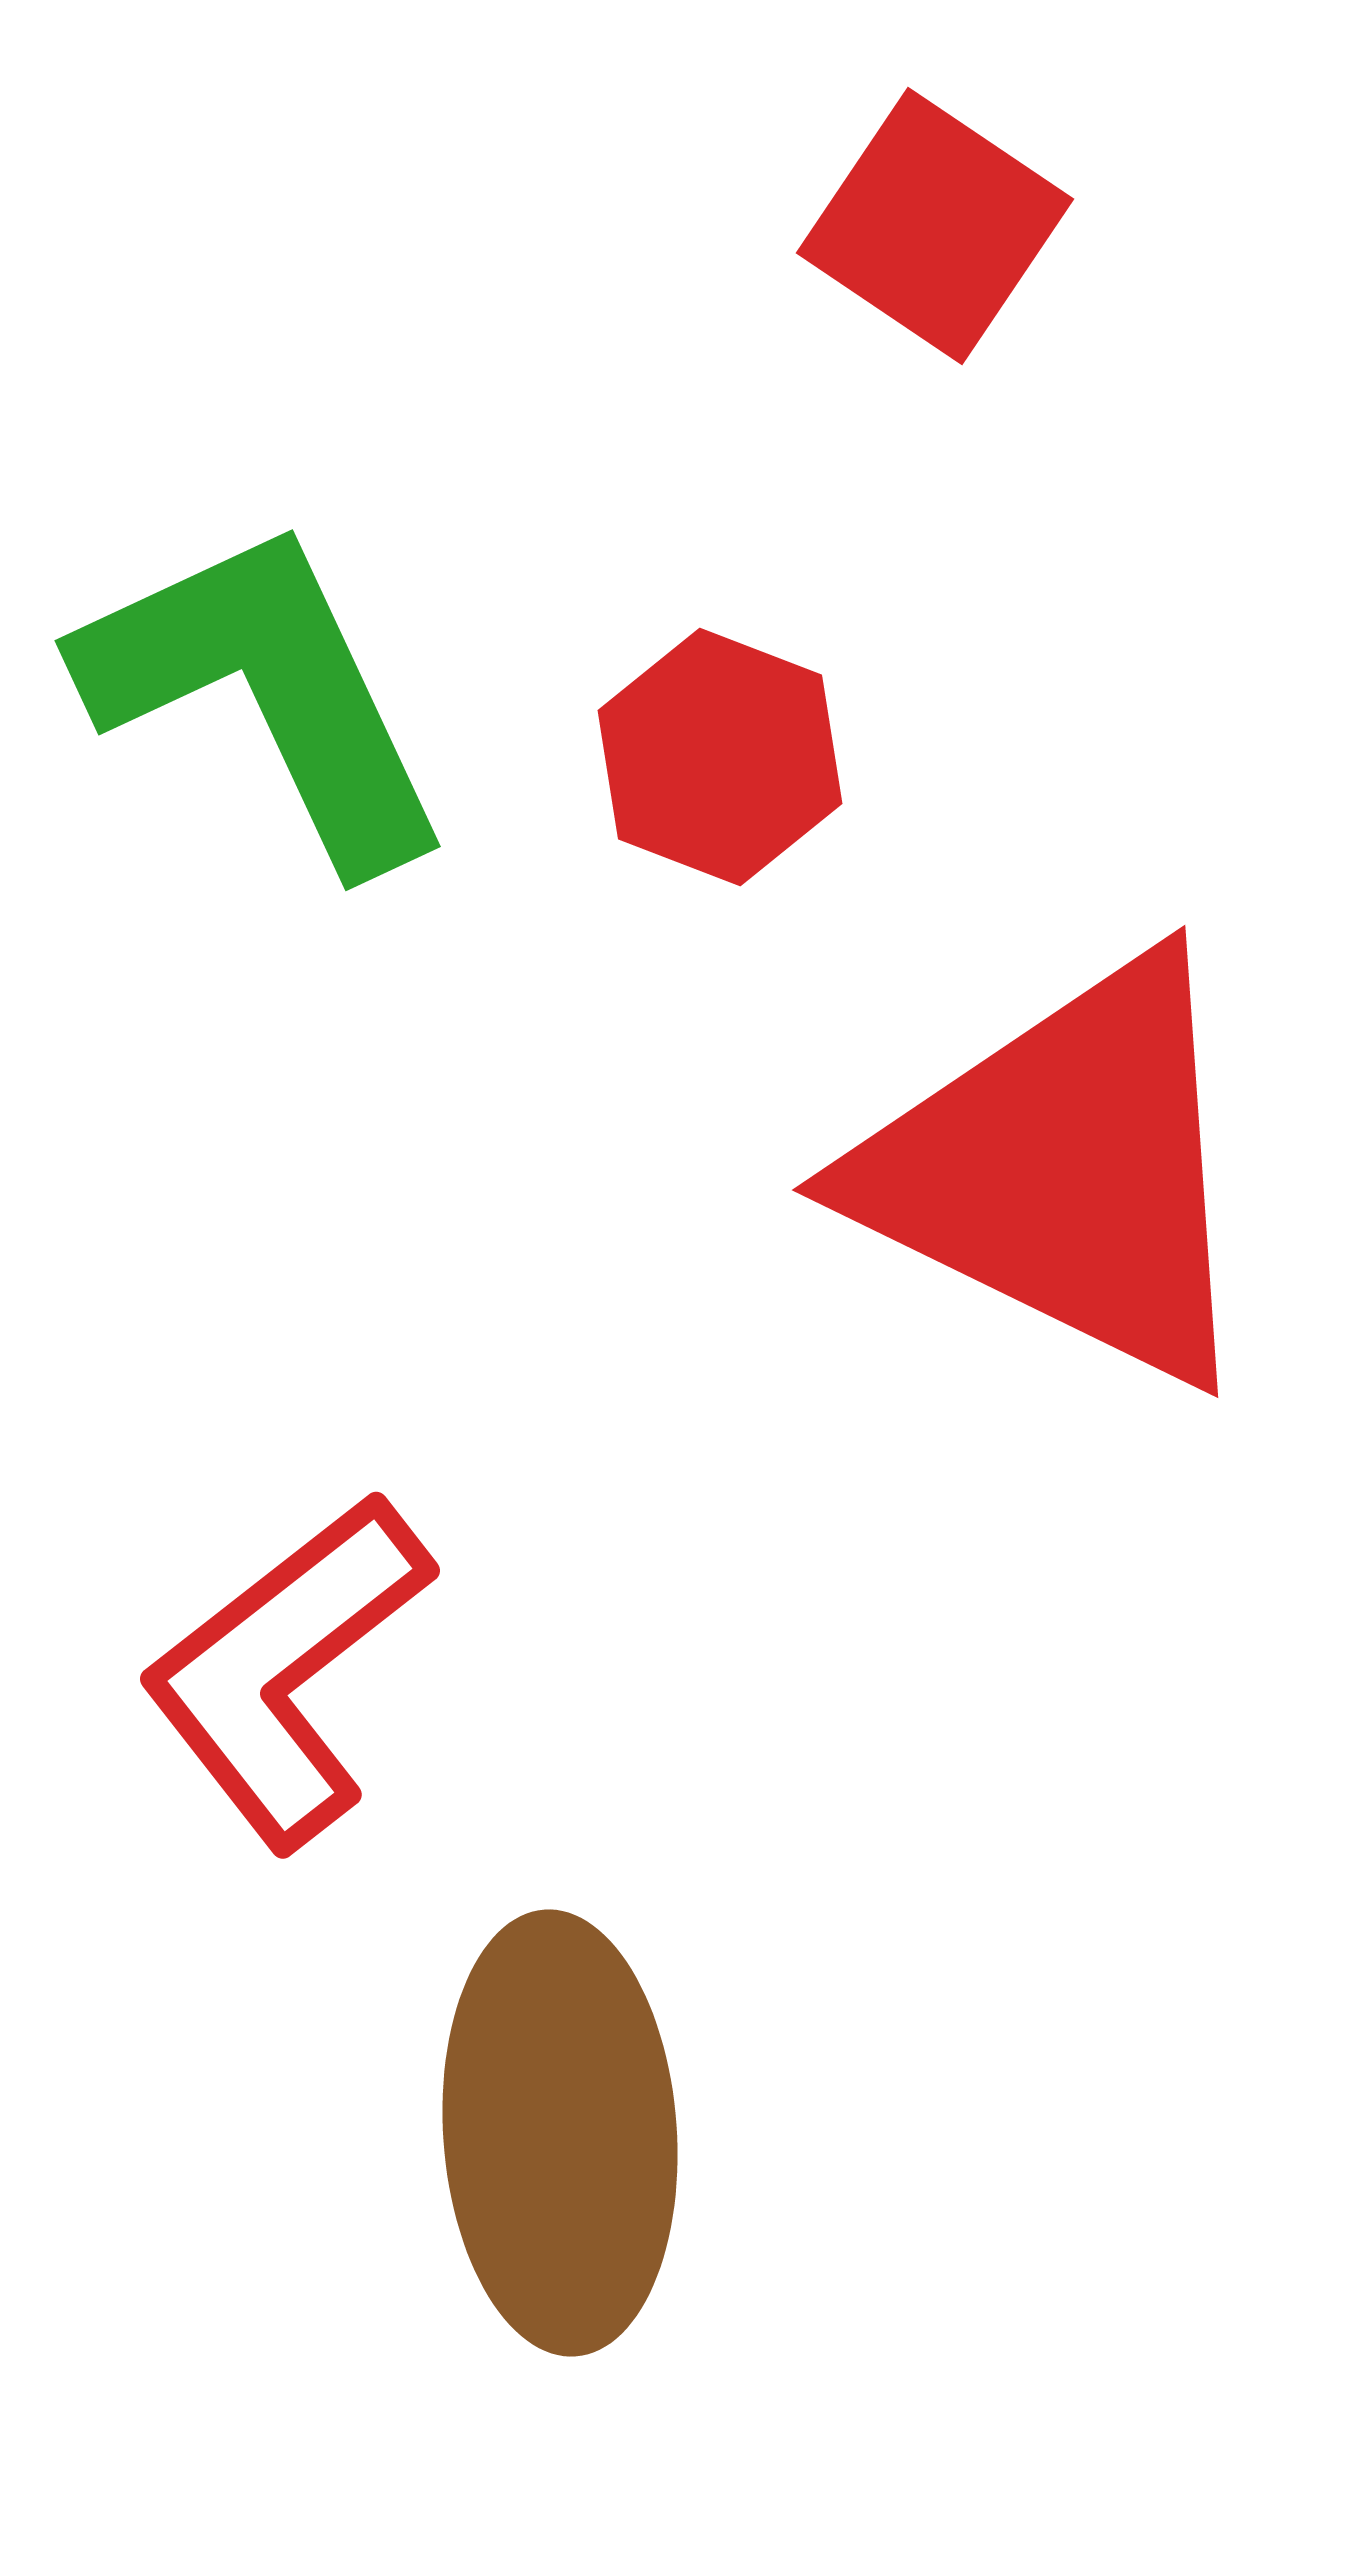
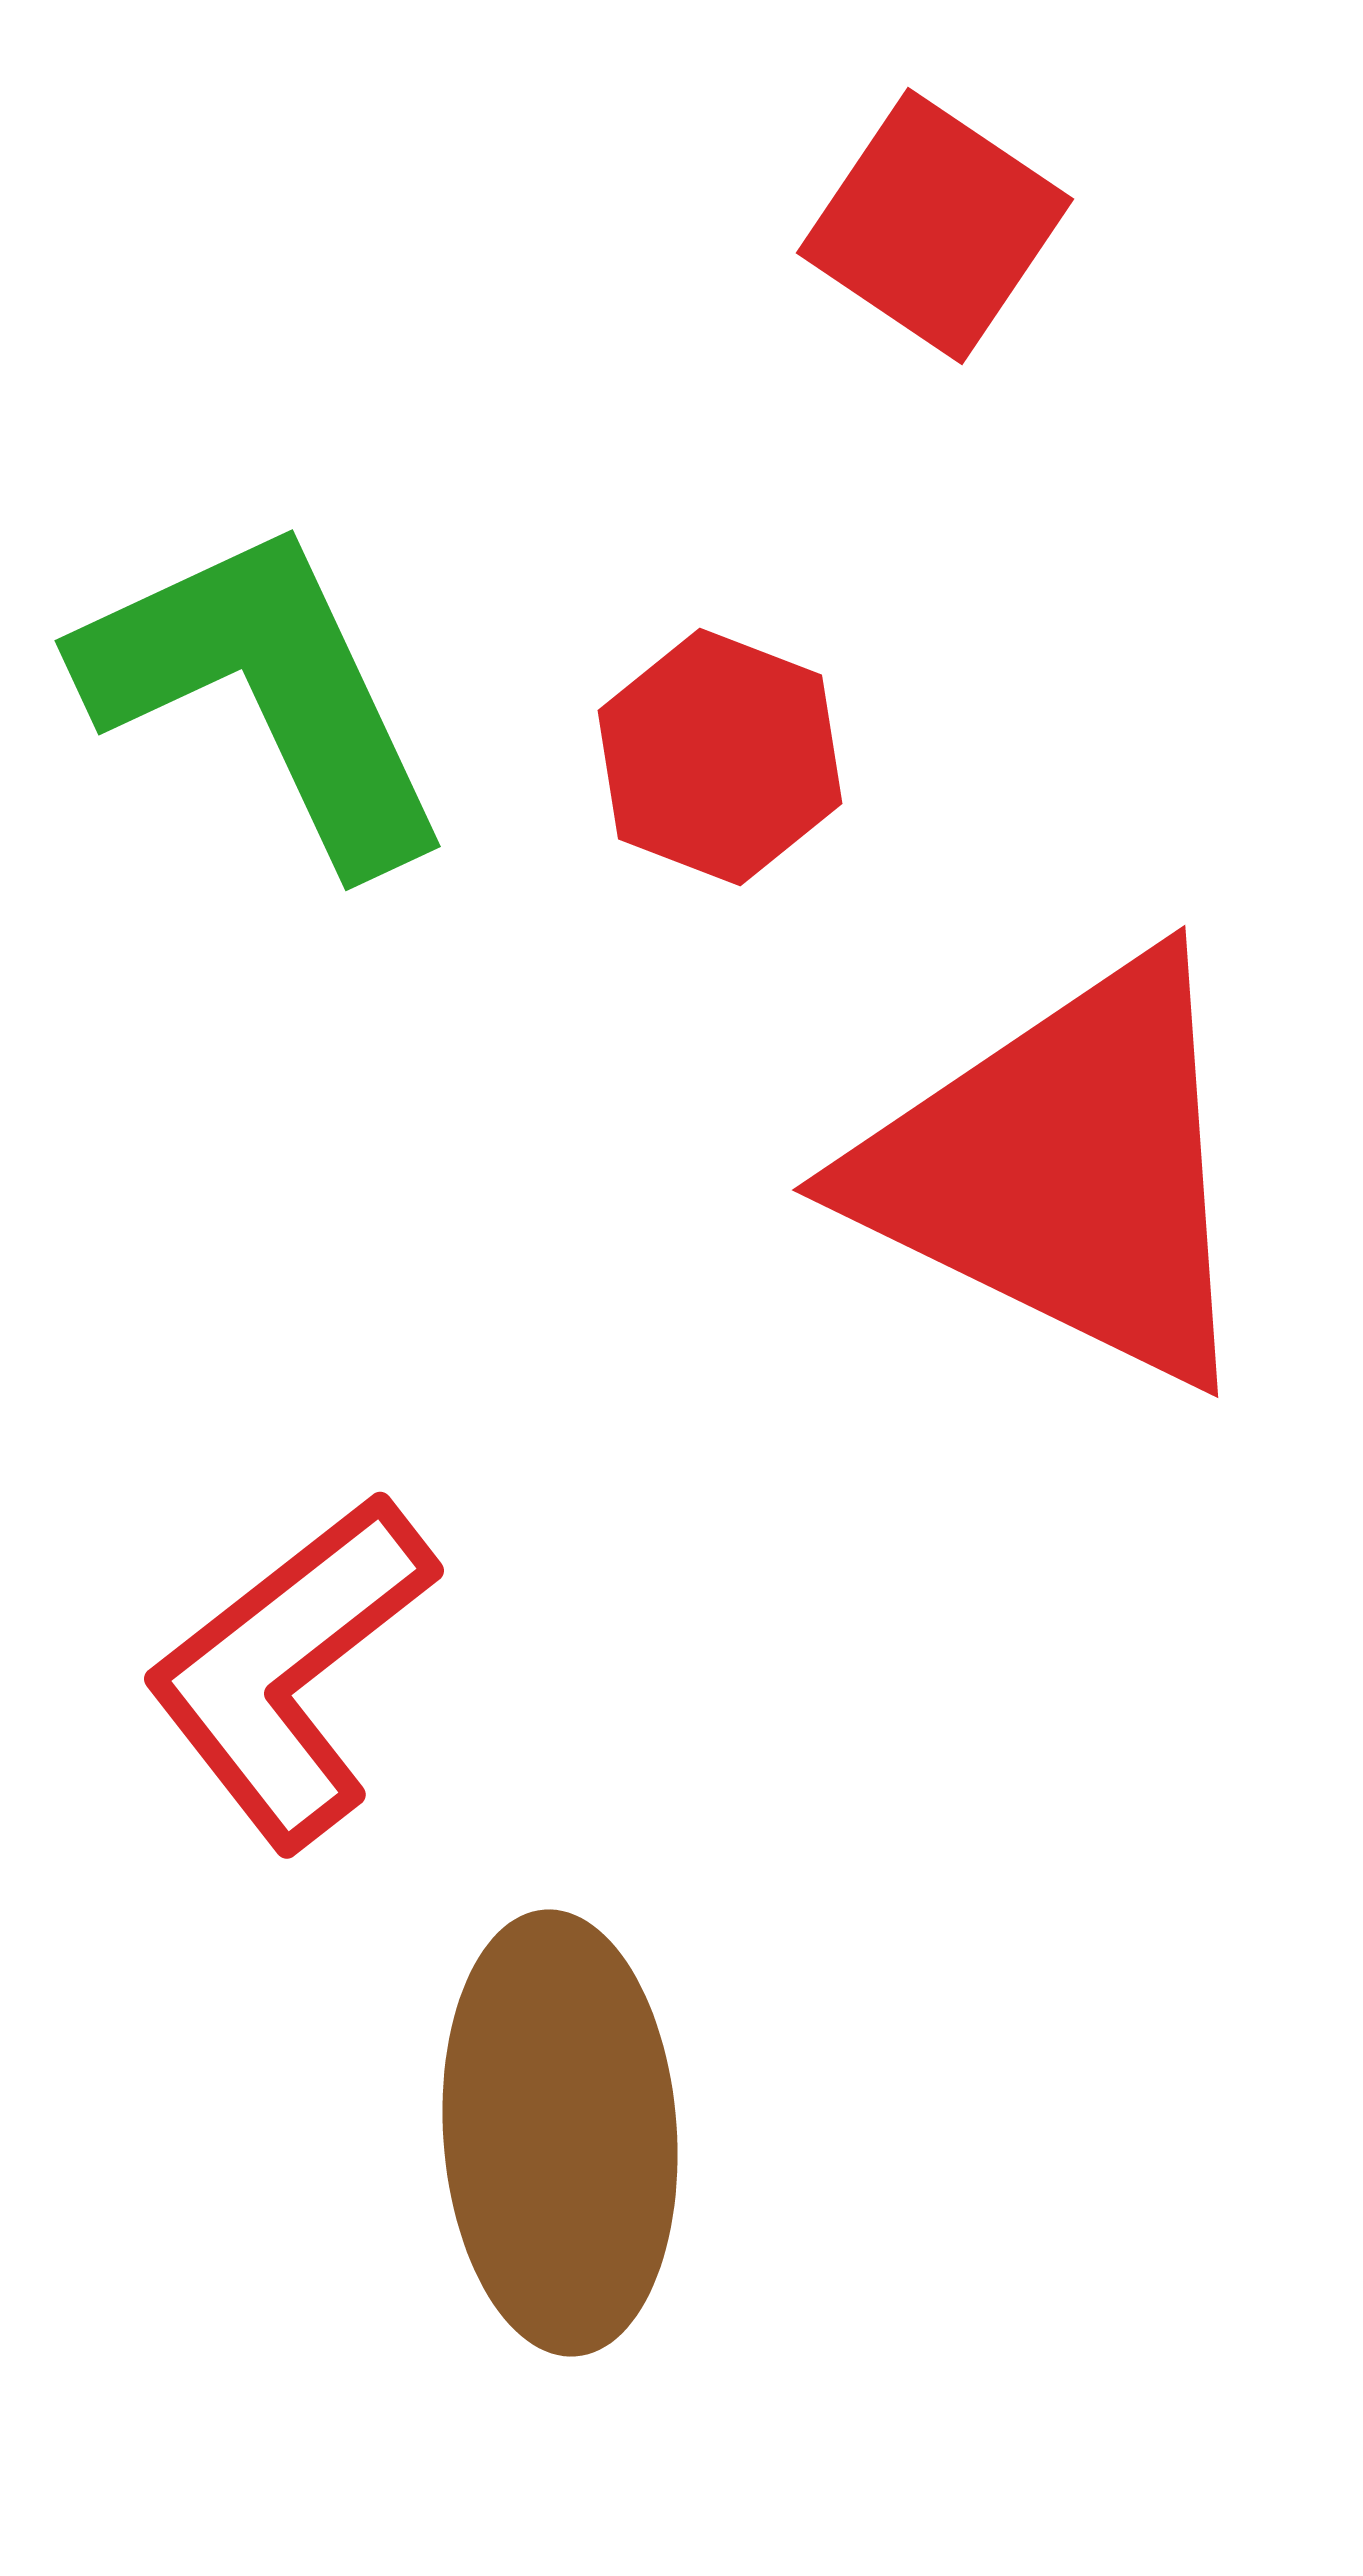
red L-shape: moved 4 px right
